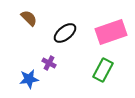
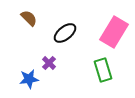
pink rectangle: moved 3 px right; rotated 40 degrees counterclockwise
purple cross: rotated 16 degrees clockwise
green rectangle: rotated 45 degrees counterclockwise
